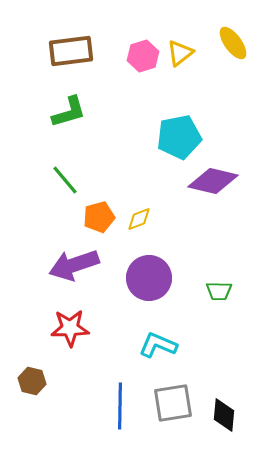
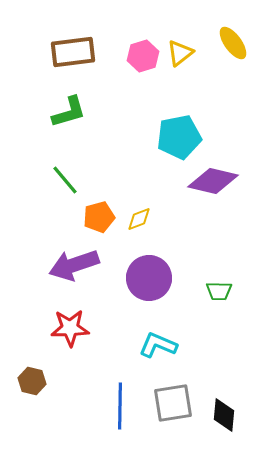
brown rectangle: moved 2 px right, 1 px down
